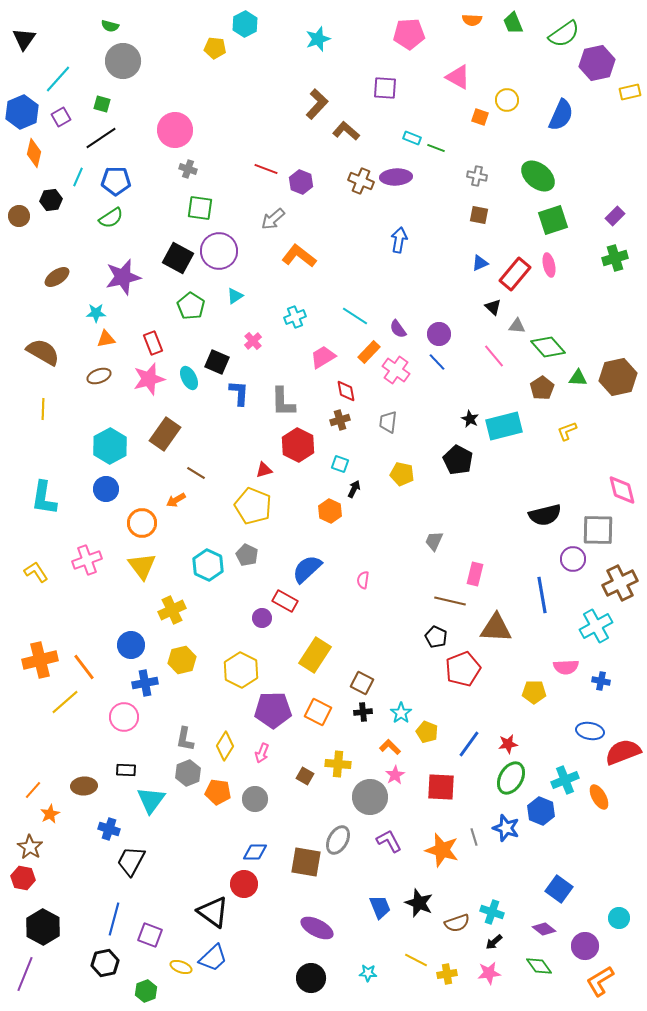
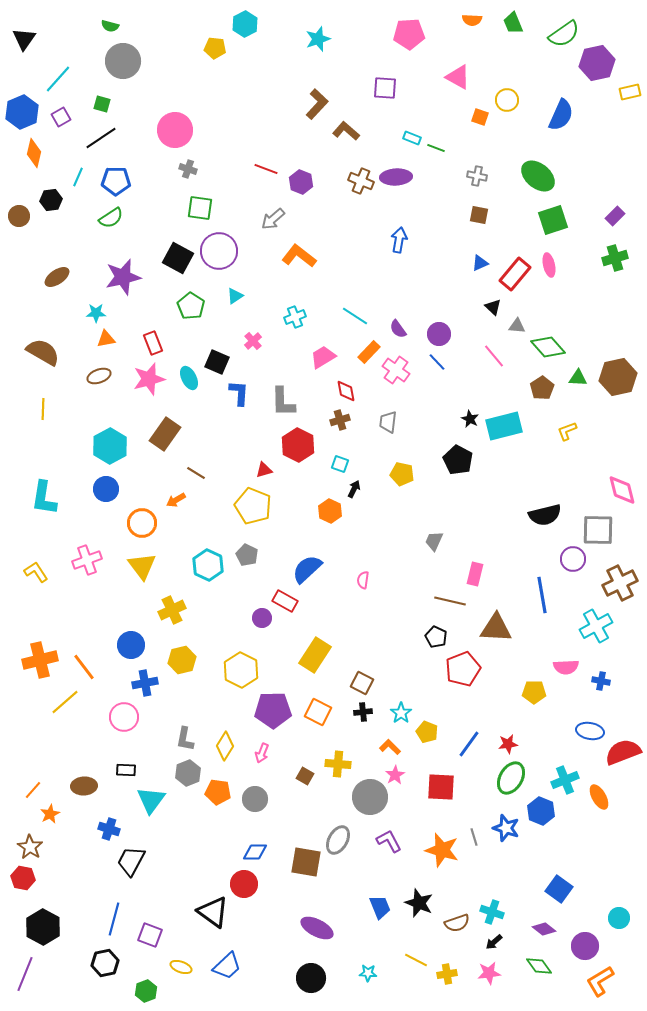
blue trapezoid at (213, 958): moved 14 px right, 8 px down
